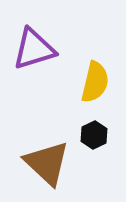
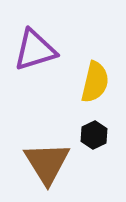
purple triangle: moved 1 px right, 1 px down
brown triangle: rotated 15 degrees clockwise
